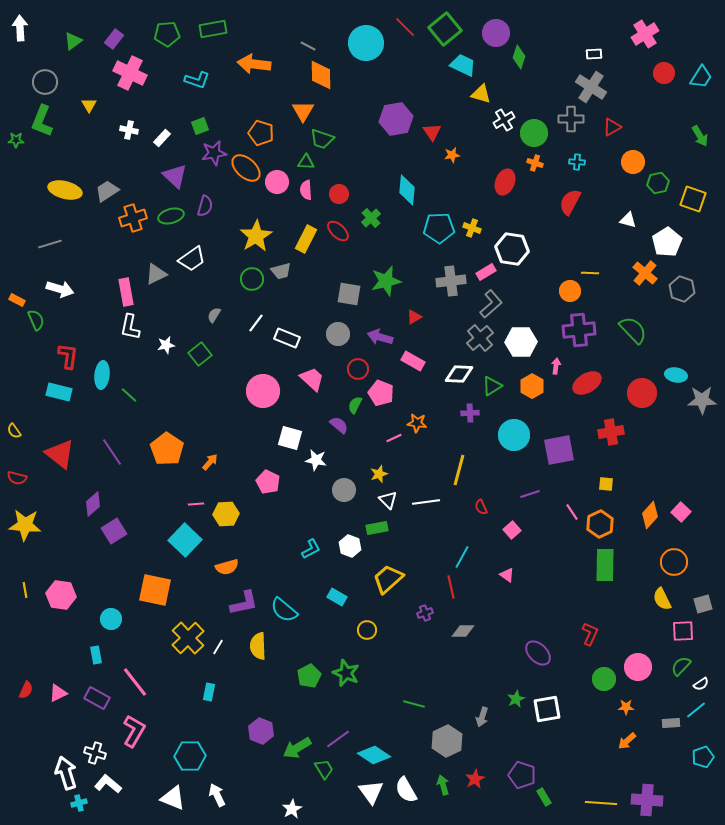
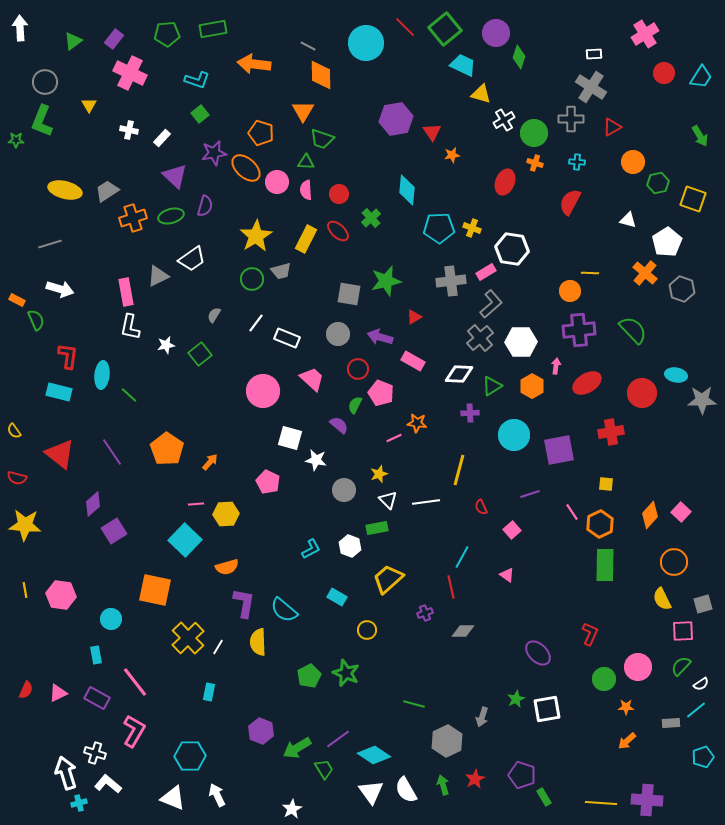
green square at (200, 126): moved 12 px up; rotated 18 degrees counterclockwise
gray triangle at (156, 274): moved 2 px right, 2 px down
purple L-shape at (244, 603): rotated 68 degrees counterclockwise
yellow semicircle at (258, 646): moved 4 px up
